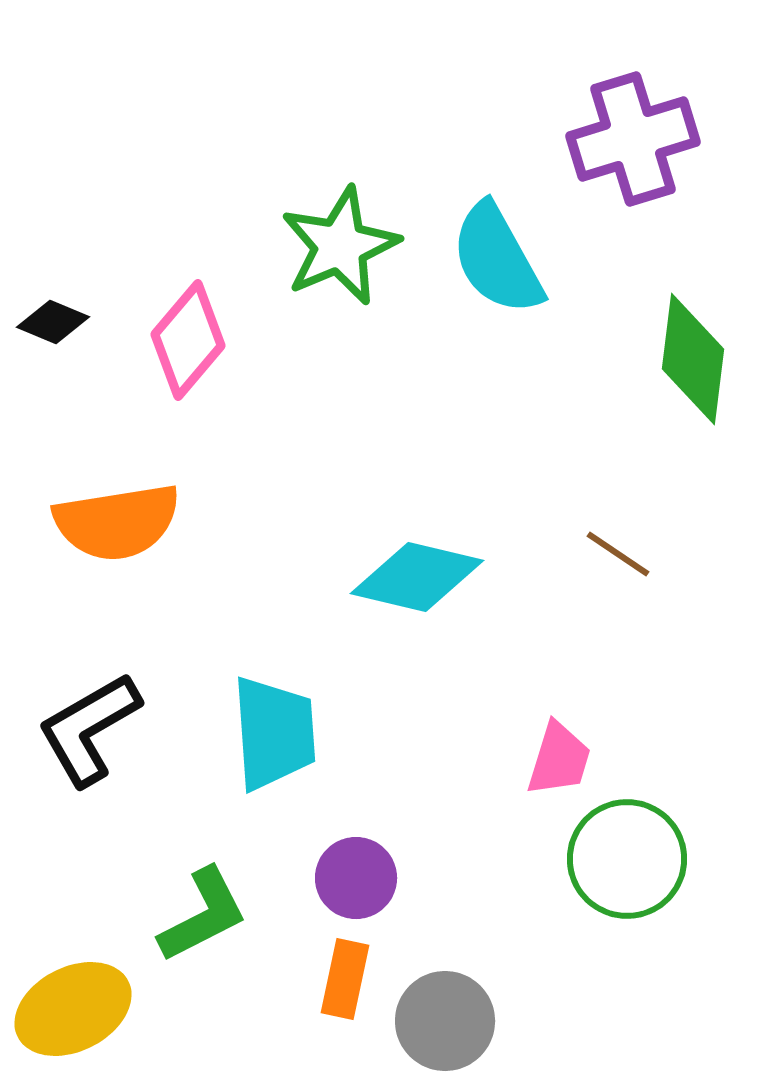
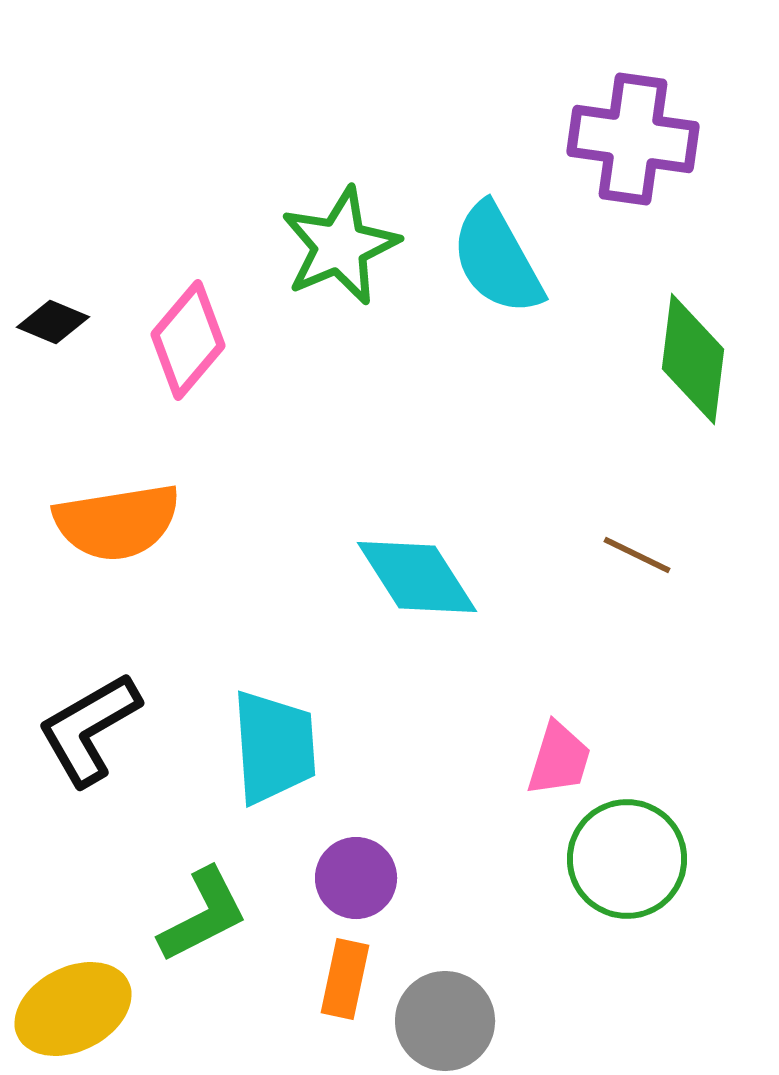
purple cross: rotated 25 degrees clockwise
brown line: moved 19 px right, 1 px down; rotated 8 degrees counterclockwise
cyan diamond: rotated 44 degrees clockwise
cyan trapezoid: moved 14 px down
